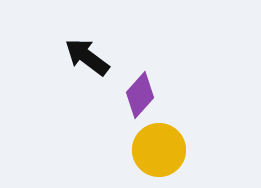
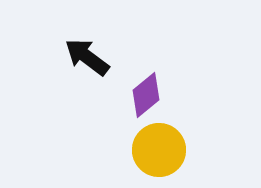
purple diamond: moved 6 px right; rotated 9 degrees clockwise
